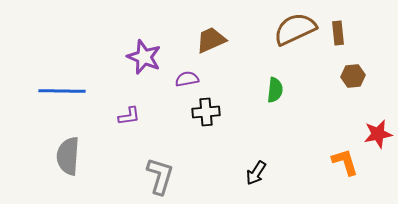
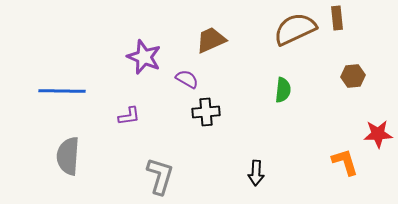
brown rectangle: moved 1 px left, 15 px up
purple semicircle: rotated 40 degrees clockwise
green semicircle: moved 8 px right
red star: rotated 8 degrees clockwise
black arrow: rotated 30 degrees counterclockwise
